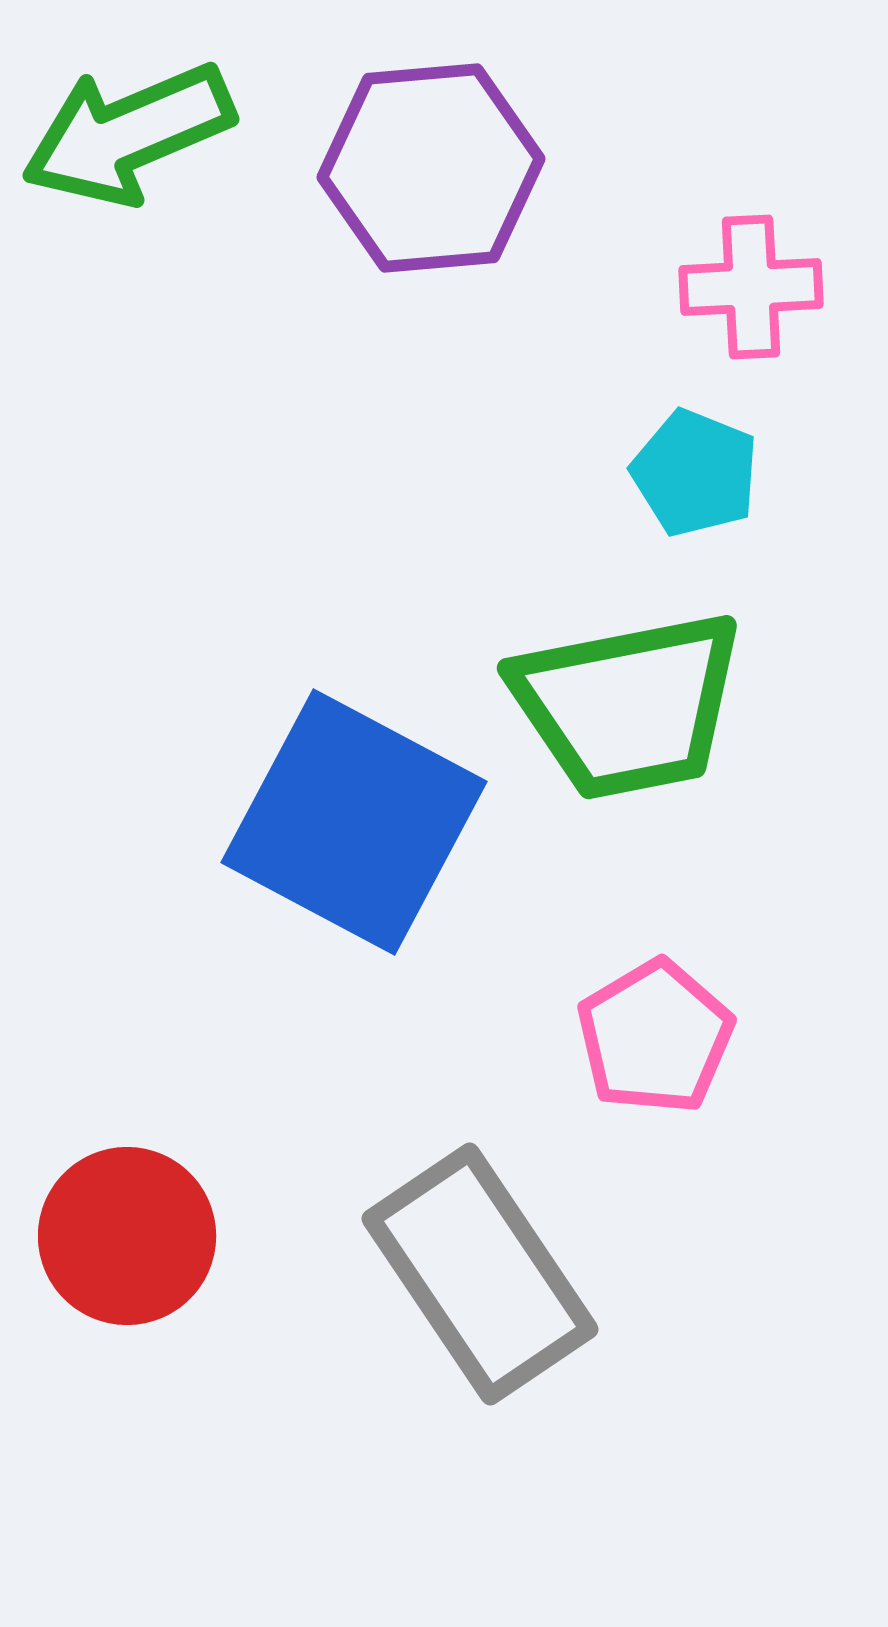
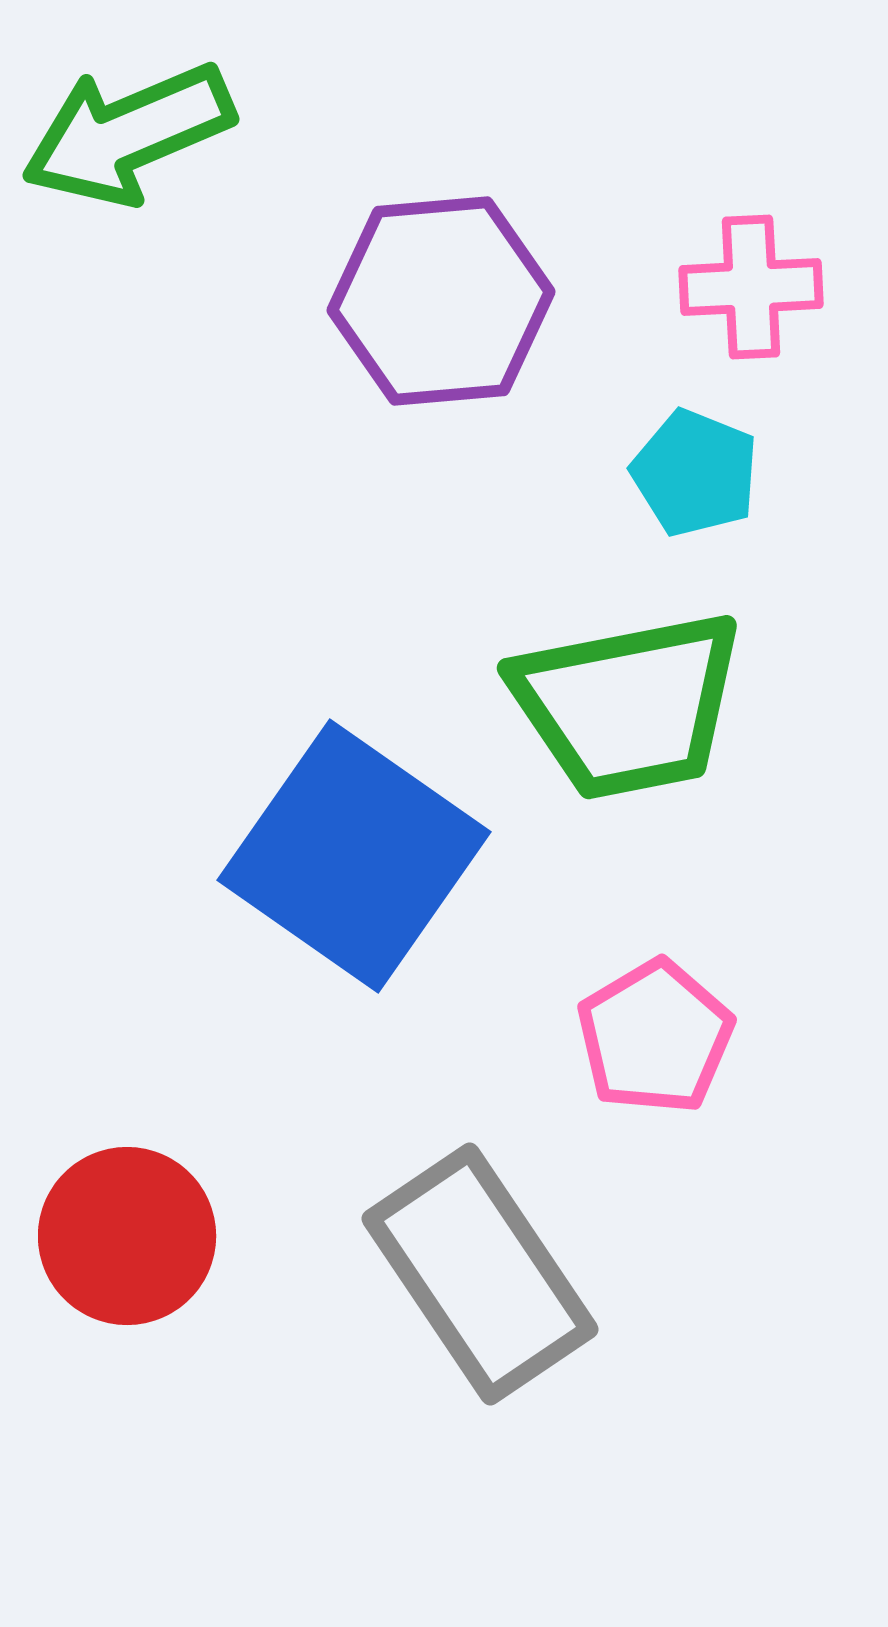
purple hexagon: moved 10 px right, 133 px down
blue square: moved 34 px down; rotated 7 degrees clockwise
